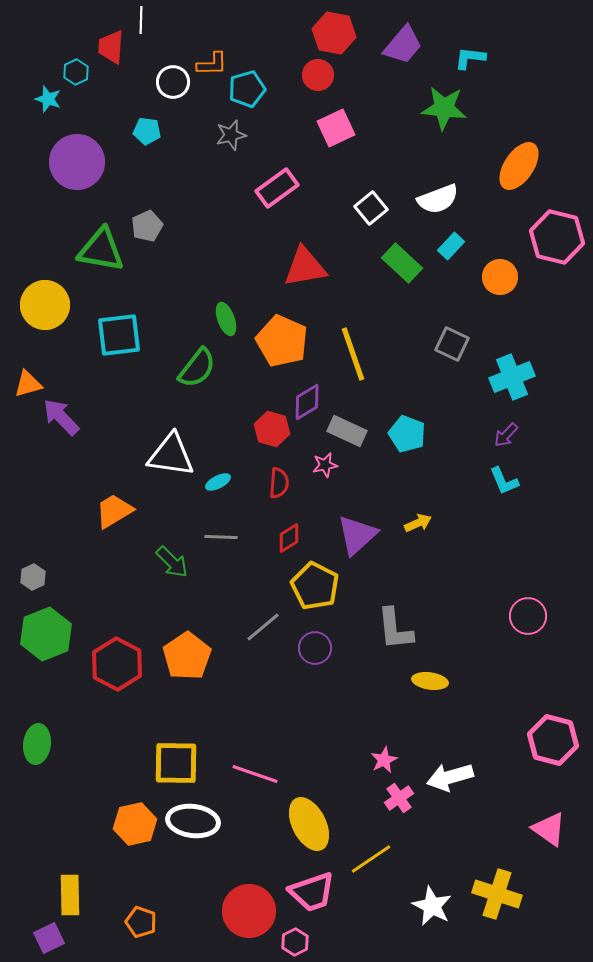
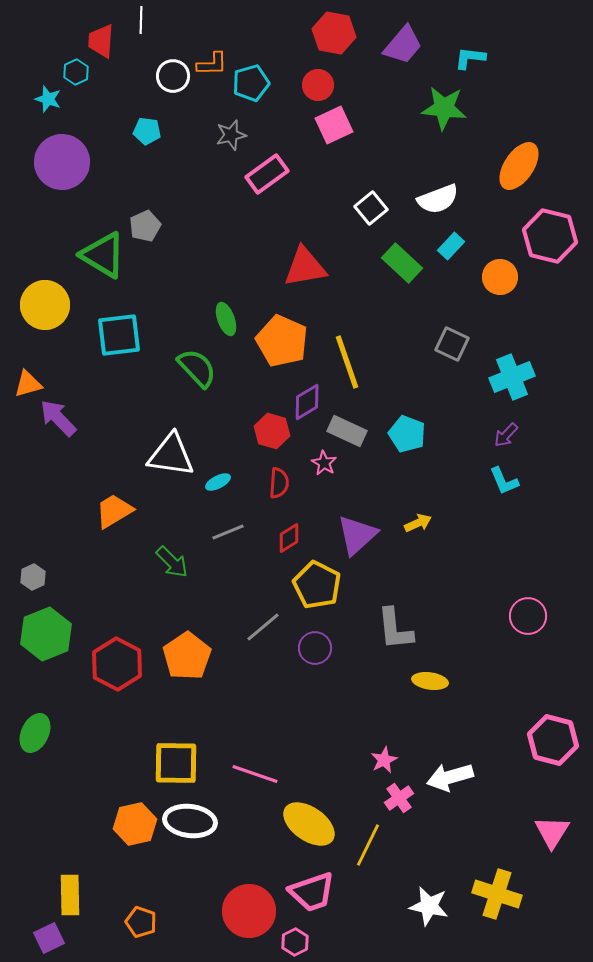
red trapezoid at (111, 47): moved 10 px left, 6 px up
red circle at (318, 75): moved 10 px down
white circle at (173, 82): moved 6 px up
cyan pentagon at (247, 89): moved 4 px right, 6 px up
pink square at (336, 128): moved 2 px left, 3 px up
purple circle at (77, 162): moved 15 px left
pink rectangle at (277, 188): moved 10 px left, 14 px up
gray pentagon at (147, 226): moved 2 px left
pink hexagon at (557, 237): moved 7 px left, 1 px up
green triangle at (101, 250): moved 2 px right, 5 px down; rotated 21 degrees clockwise
yellow line at (353, 354): moved 6 px left, 8 px down
green semicircle at (197, 368): rotated 81 degrees counterclockwise
purple arrow at (61, 417): moved 3 px left, 1 px down
red hexagon at (272, 429): moved 2 px down
pink star at (325, 465): moved 1 px left, 2 px up; rotated 30 degrees counterclockwise
gray line at (221, 537): moved 7 px right, 5 px up; rotated 24 degrees counterclockwise
yellow pentagon at (315, 586): moved 2 px right, 1 px up
green ellipse at (37, 744): moved 2 px left, 11 px up; rotated 18 degrees clockwise
white ellipse at (193, 821): moved 3 px left
yellow ellipse at (309, 824): rotated 28 degrees counterclockwise
pink triangle at (549, 829): moved 3 px right, 3 px down; rotated 27 degrees clockwise
yellow line at (371, 859): moved 3 px left, 14 px up; rotated 30 degrees counterclockwise
white star at (432, 906): moved 3 px left; rotated 15 degrees counterclockwise
